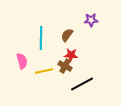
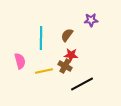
pink semicircle: moved 2 px left
